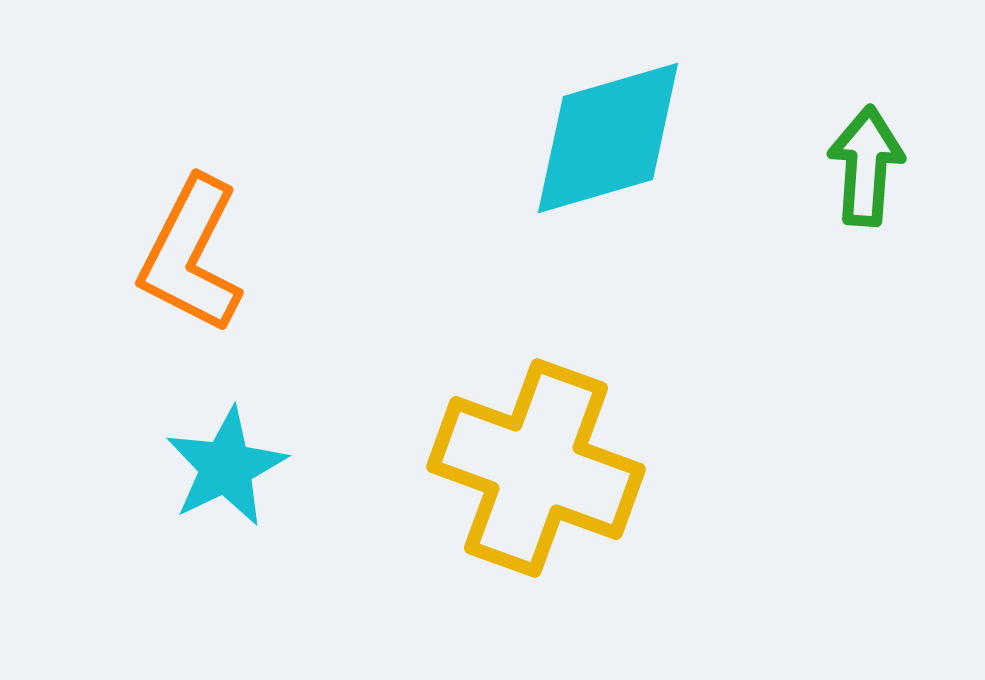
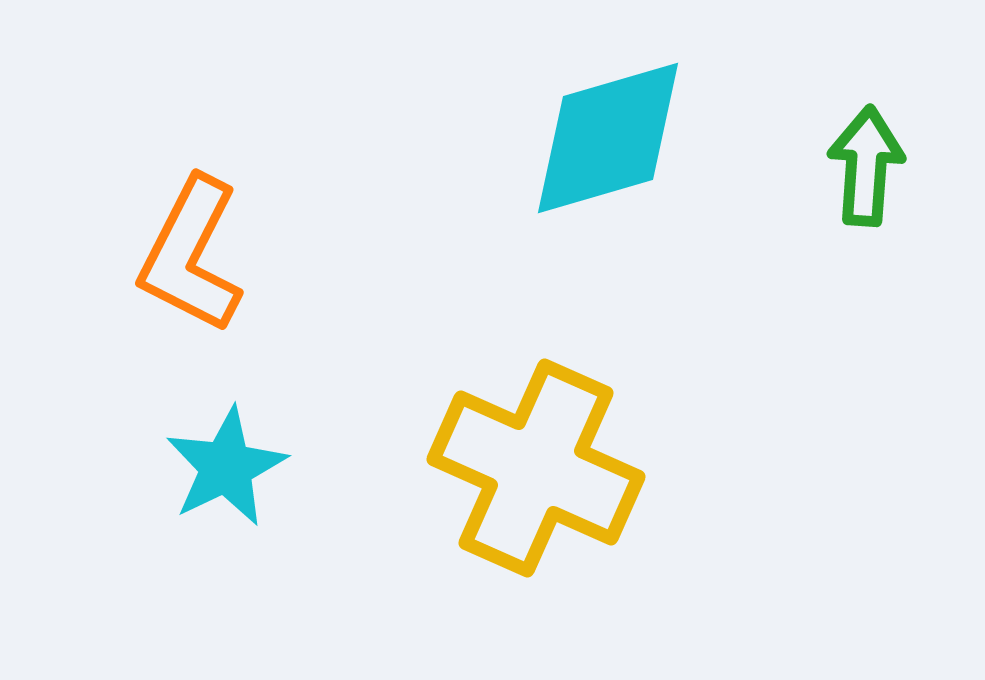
yellow cross: rotated 4 degrees clockwise
